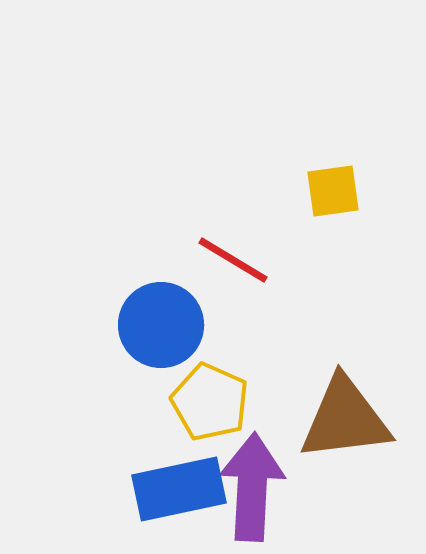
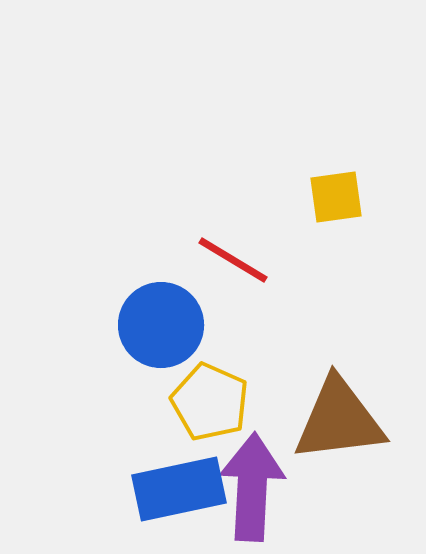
yellow square: moved 3 px right, 6 px down
brown triangle: moved 6 px left, 1 px down
